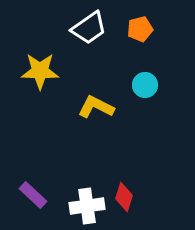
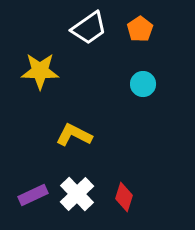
orange pentagon: rotated 20 degrees counterclockwise
cyan circle: moved 2 px left, 1 px up
yellow L-shape: moved 22 px left, 28 px down
purple rectangle: rotated 68 degrees counterclockwise
white cross: moved 10 px left, 12 px up; rotated 36 degrees counterclockwise
